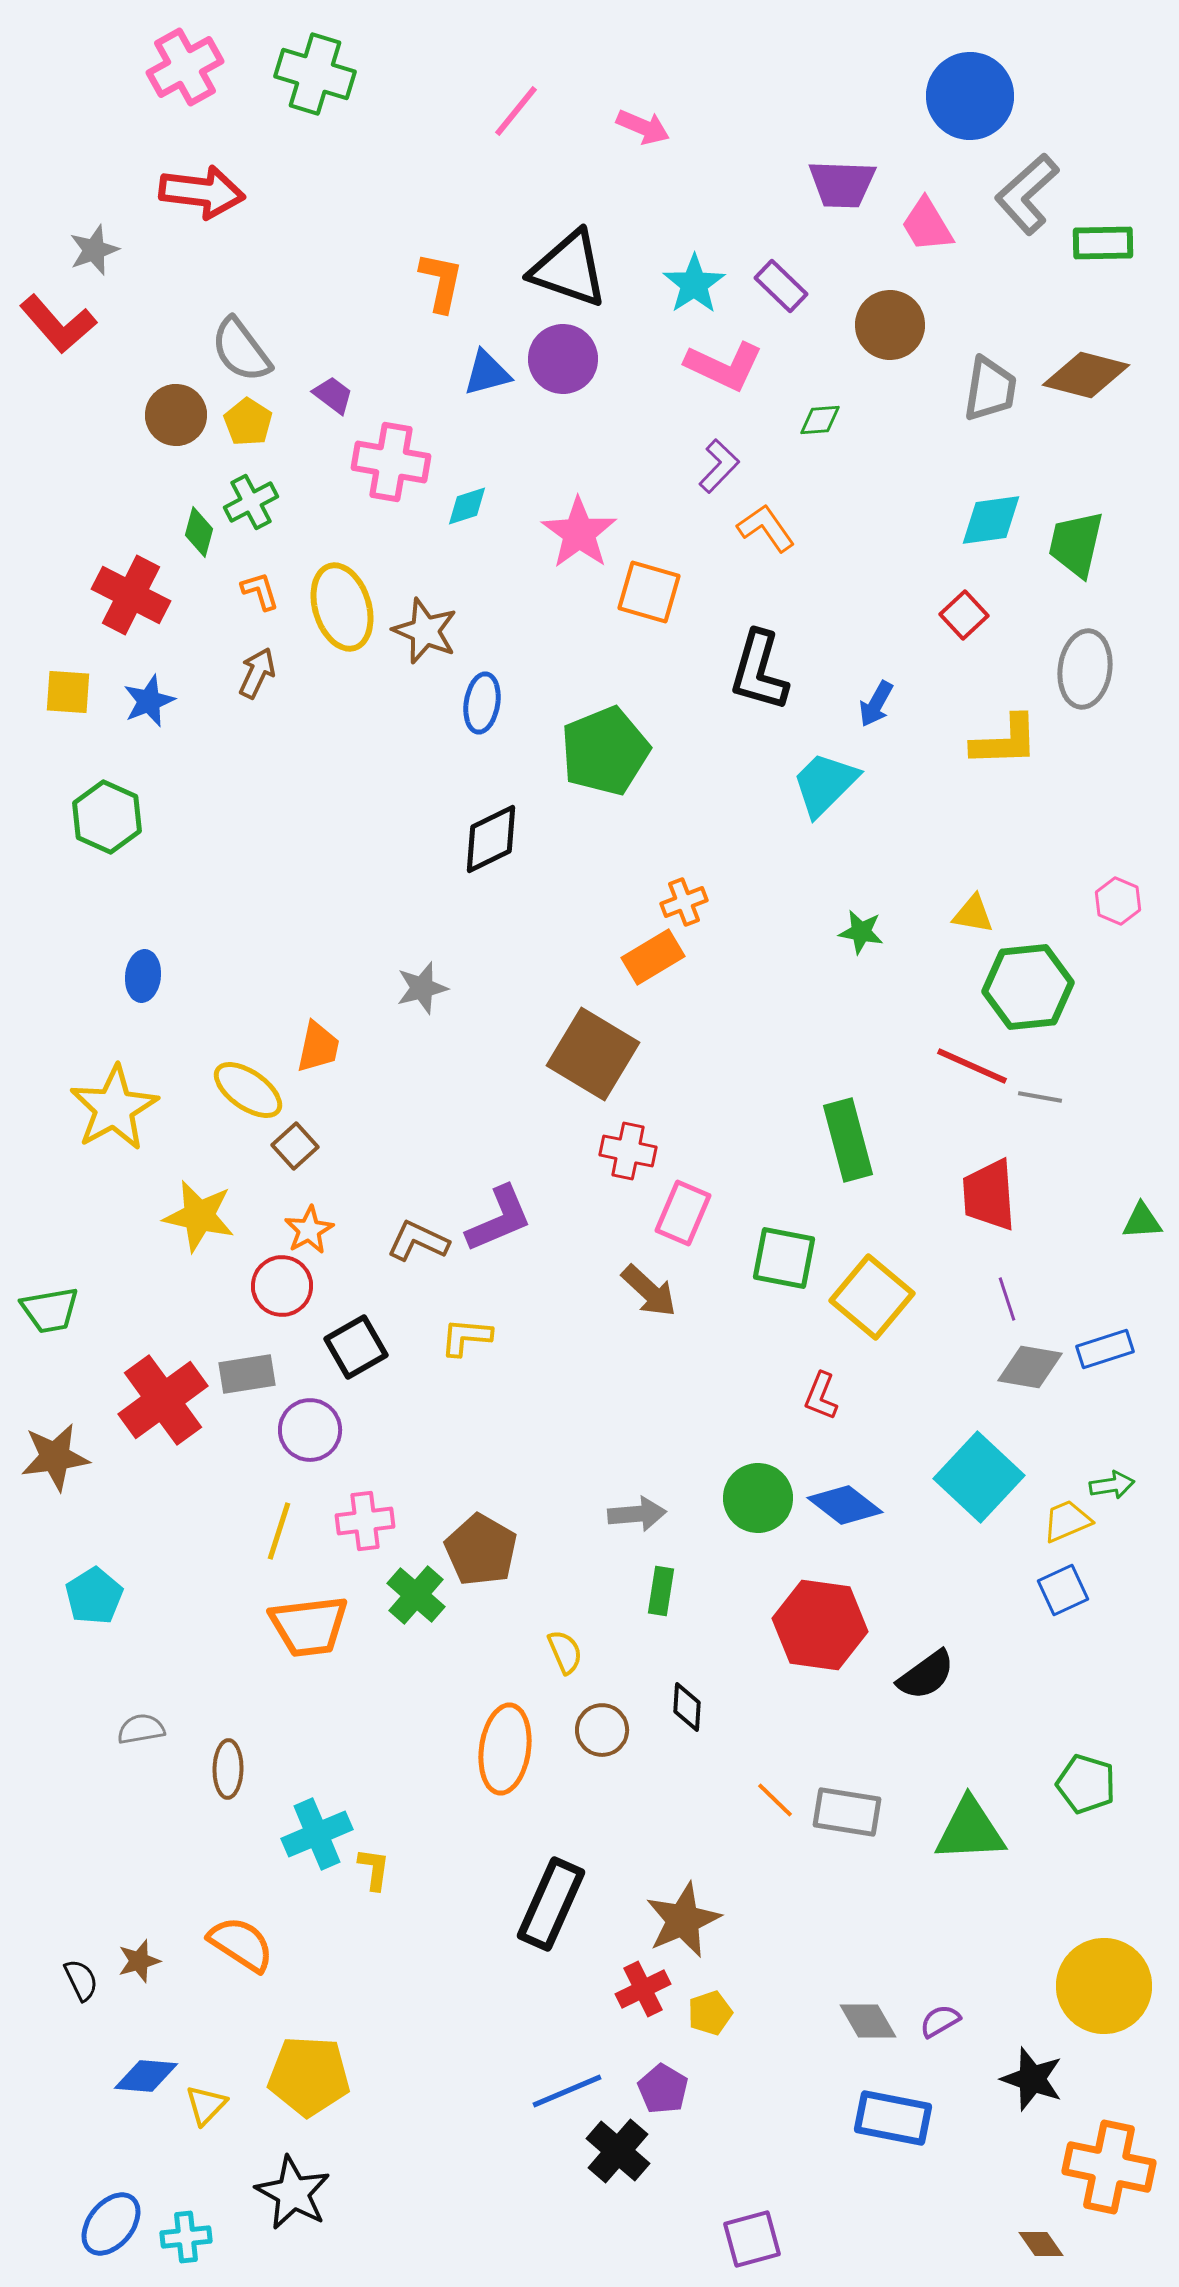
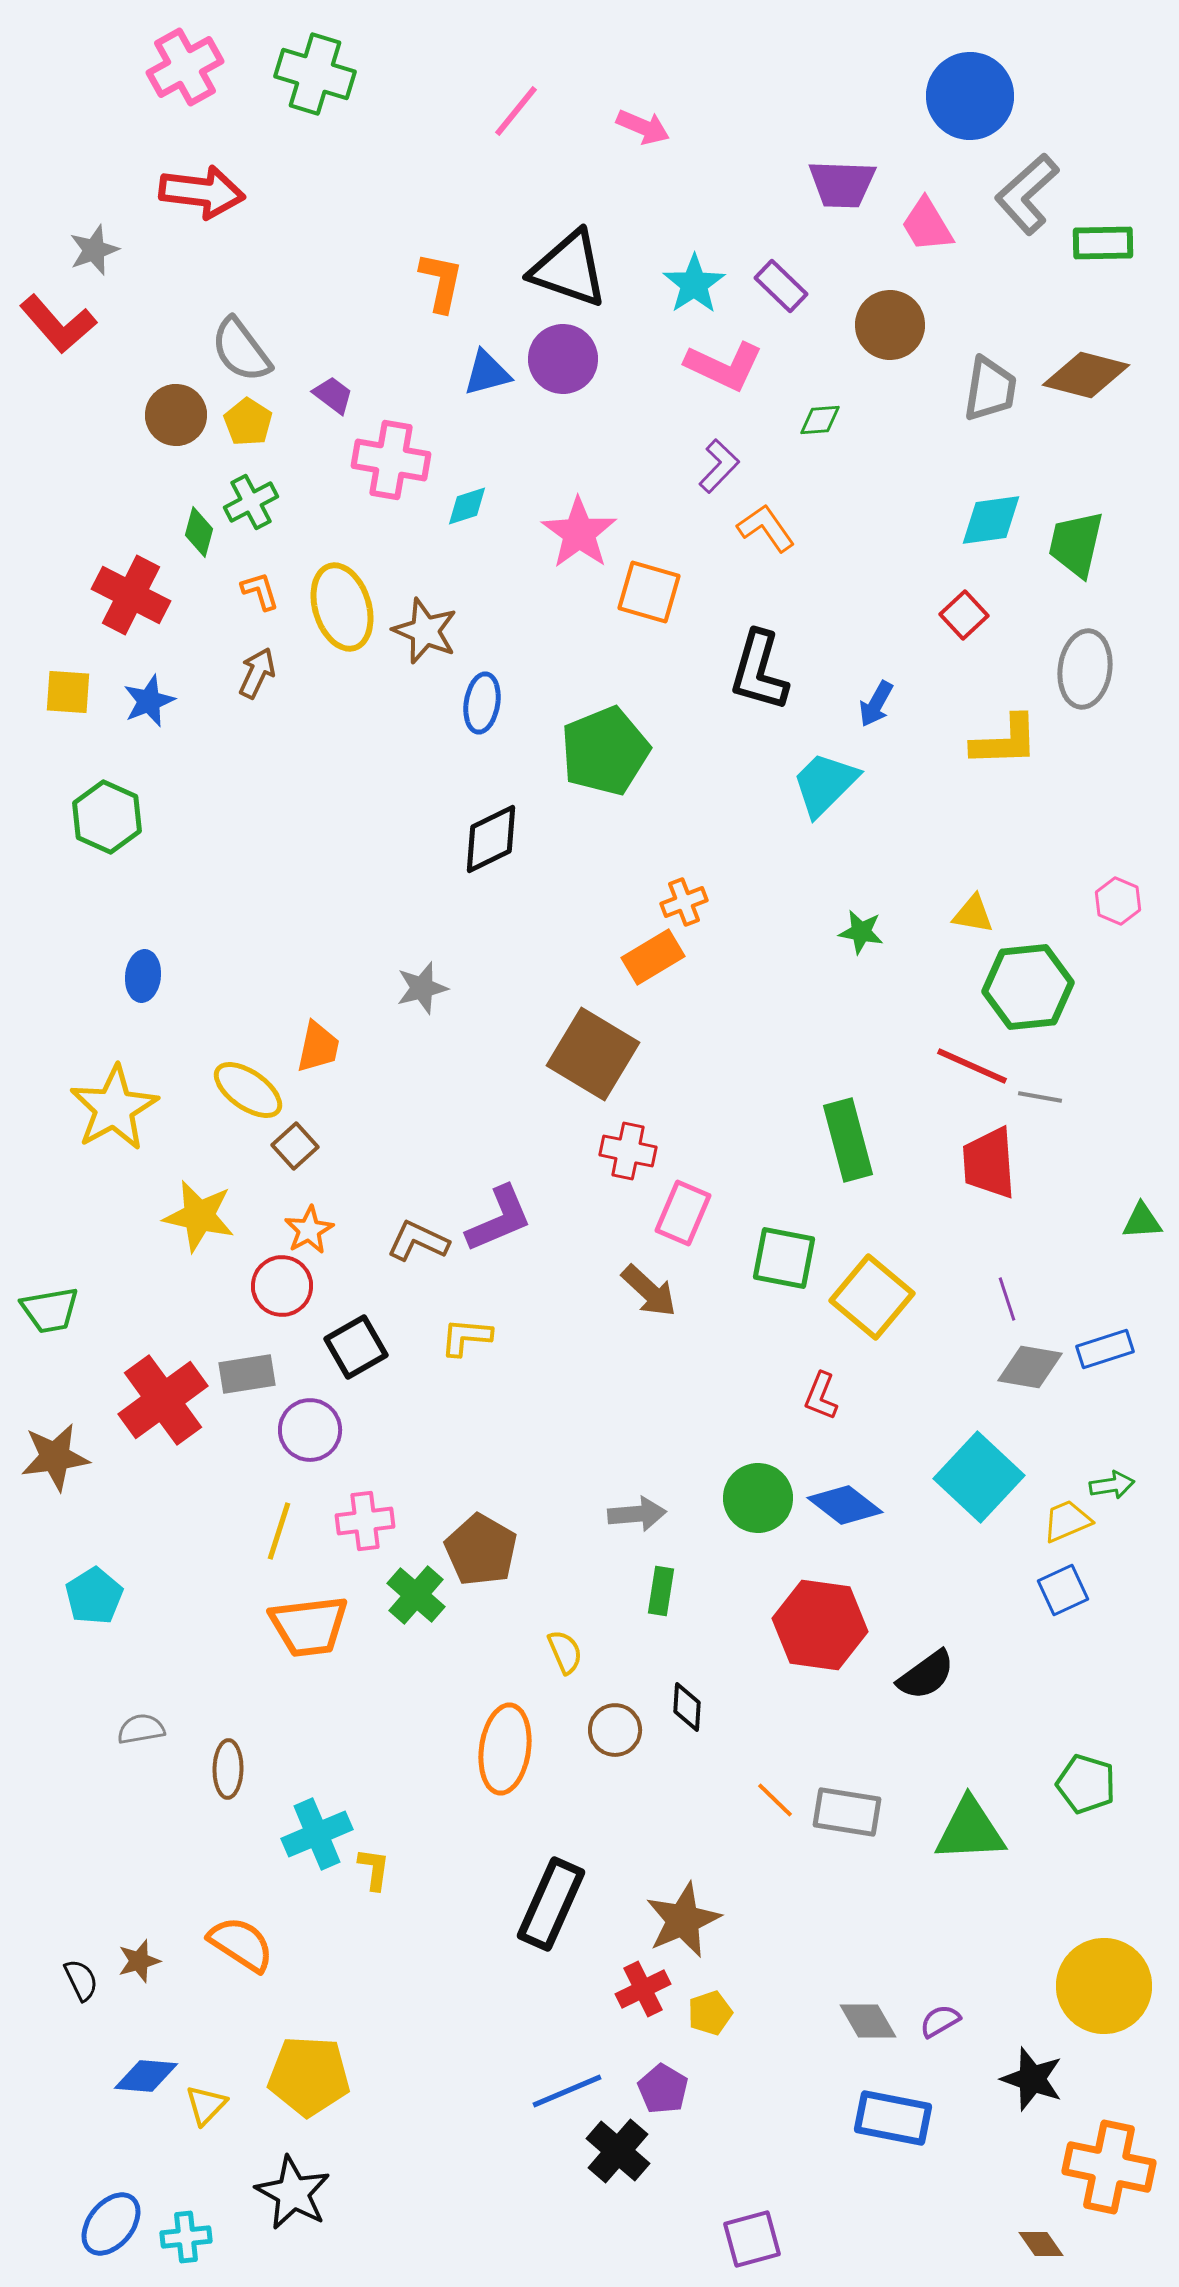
pink cross at (391, 462): moved 2 px up
red trapezoid at (989, 1195): moved 32 px up
brown circle at (602, 1730): moved 13 px right
